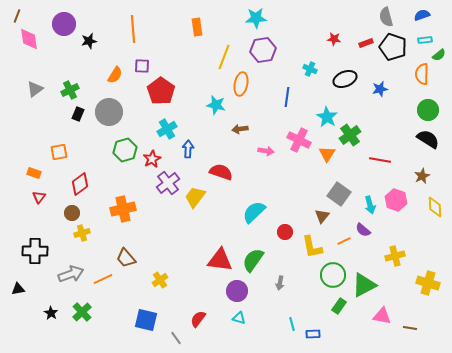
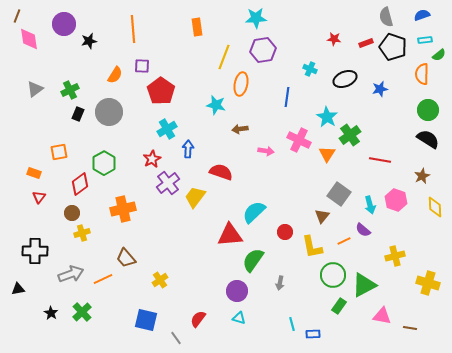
green hexagon at (125, 150): moved 21 px left, 13 px down; rotated 15 degrees counterclockwise
red triangle at (220, 260): moved 10 px right, 25 px up; rotated 12 degrees counterclockwise
